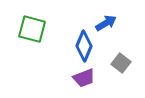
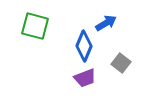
green square: moved 3 px right, 3 px up
purple trapezoid: moved 1 px right
